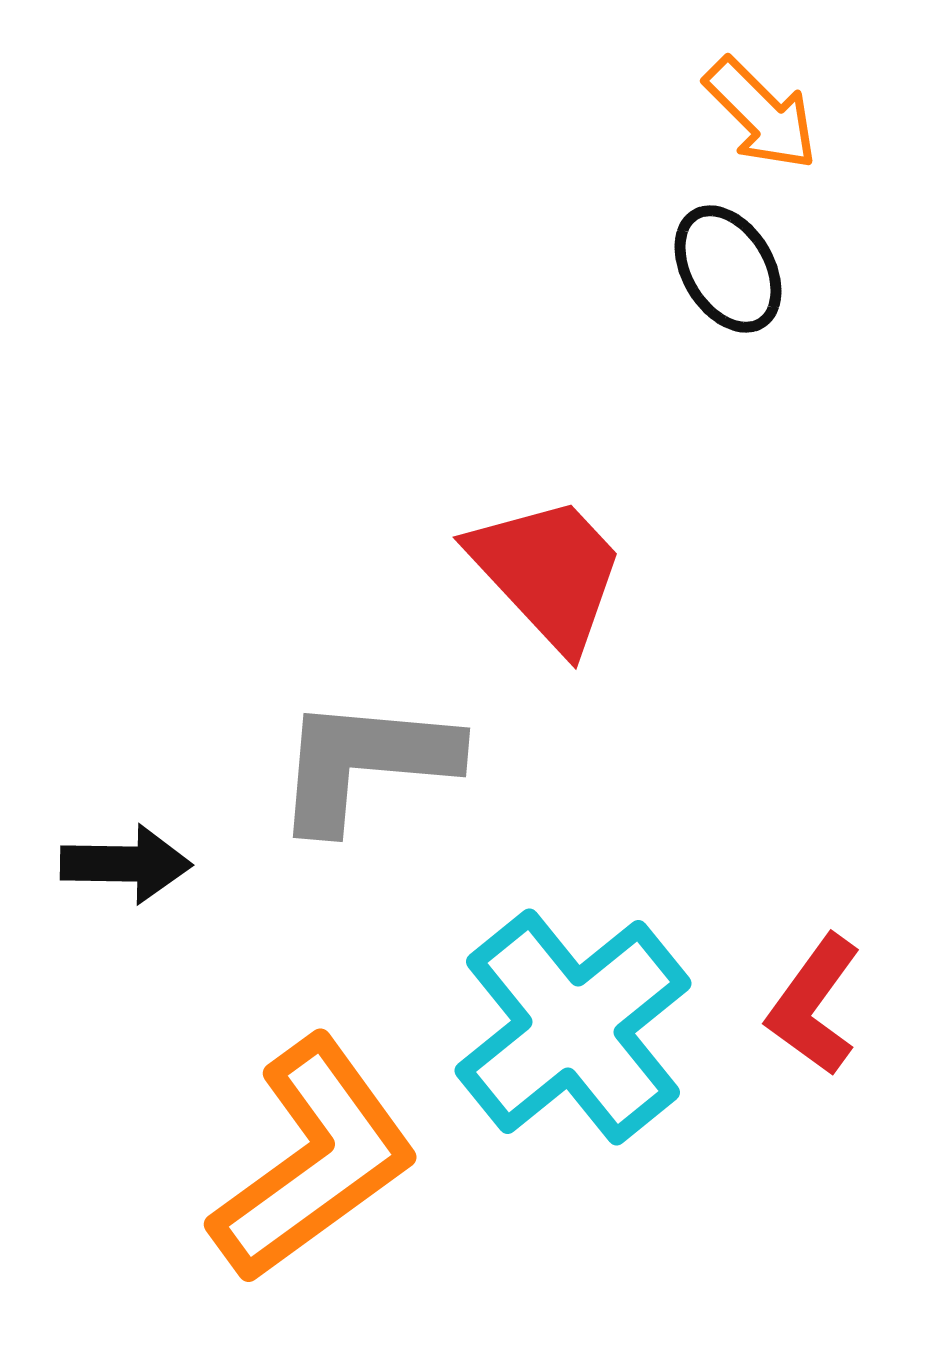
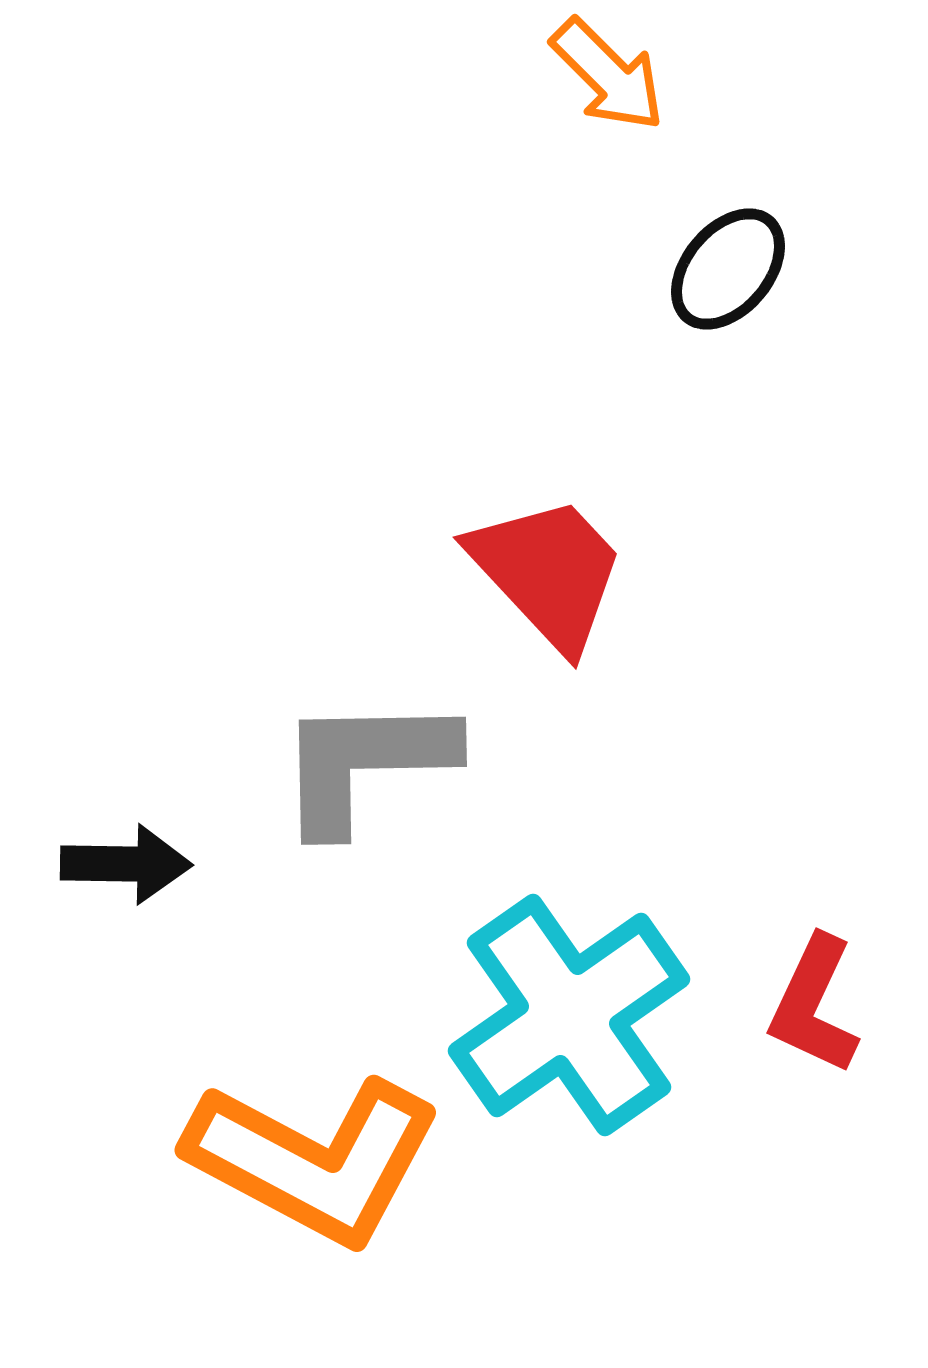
orange arrow: moved 153 px left, 39 px up
black ellipse: rotated 71 degrees clockwise
gray L-shape: rotated 6 degrees counterclockwise
red L-shape: rotated 11 degrees counterclockwise
cyan cross: moved 4 px left, 12 px up; rotated 4 degrees clockwise
orange L-shape: rotated 64 degrees clockwise
